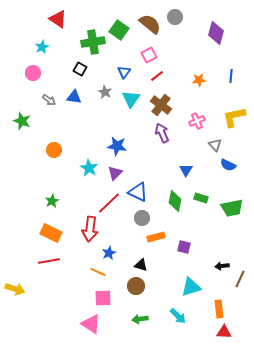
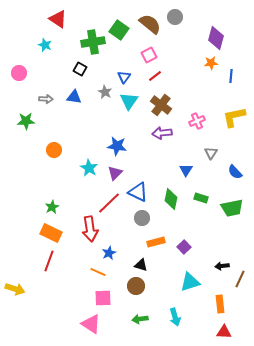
purple diamond at (216, 33): moved 5 px down
cyan star at (42, 47): moved 3 px right, 2 px up; rotated 24 degrees counterclockwise
blue triangle at (124, 72): moved 5 px down
pink circle at (33, 73): moved 14 px left
red line at (157, 76): moved 2 px left
orange star at (199, 80): moved 12 px right, 17 px up
cyan triangle at (131, 99): moved 2 px left, 2 px down
gray arrow at (49, 100): moved 3 px left, 1 px up; rotated 32 degrees counterclockwise
green star at (22, 121): moved 4 px right; rotated 24 degrees counterclockwise
purple arrow at (162, 133): rotated 72 degrees counterclockwise
gray triangle at (215, 145): moved 4 px left, 8 px down; rotated 16 degrees clockwise
blue semicircle at (228, 165): moved 7 px right, 7 px down; rotated 21 degrees clockwise
green star at (52, 201): moved 6 px down
green diamond at (175, 201): moved 4 px left, 2 px up
red arrow at (90, 229): rotated 15 degrees counterclockwise
orange rectangle at (156, 237): moved 5 px down
purple square at (184, 247): rotated 32 degrees clockwise
red line at (49, 261): rotated 60 degrees counterclockwise
cyan triangle at (191, 287): moved 1 px left, 5 px up
orange rectangle at (219, 309): moved 1 px right, 5 px up
cyan arrow at (178, 316): moved 3 px left, 1 px down; rotated 30 degrees clockwise
